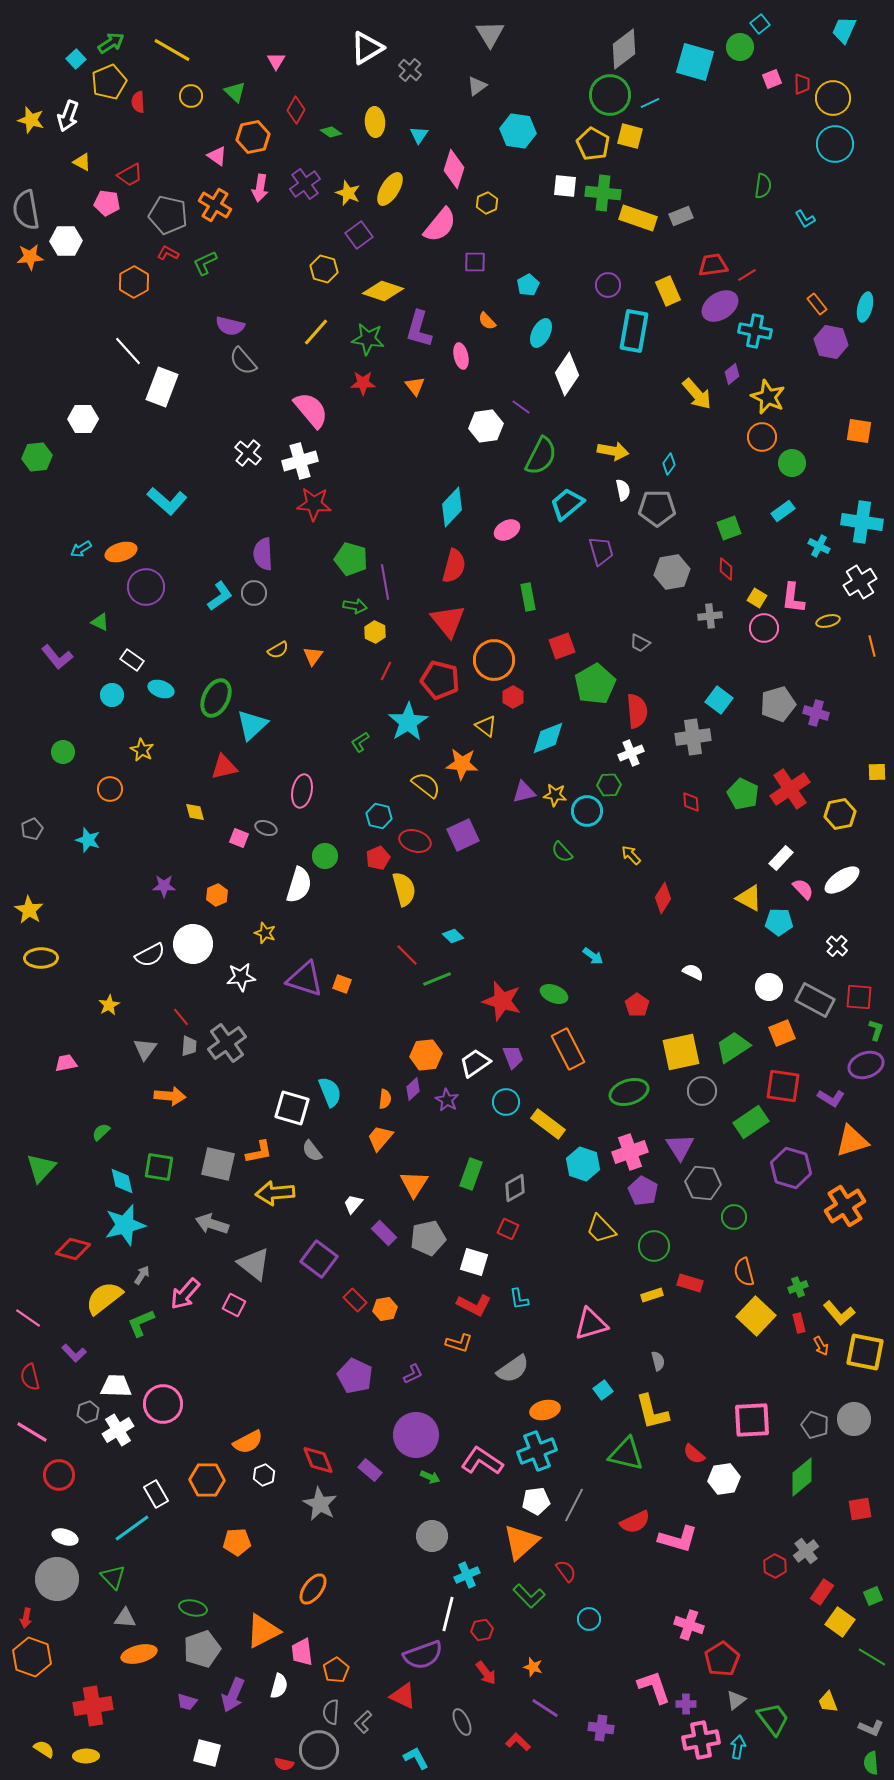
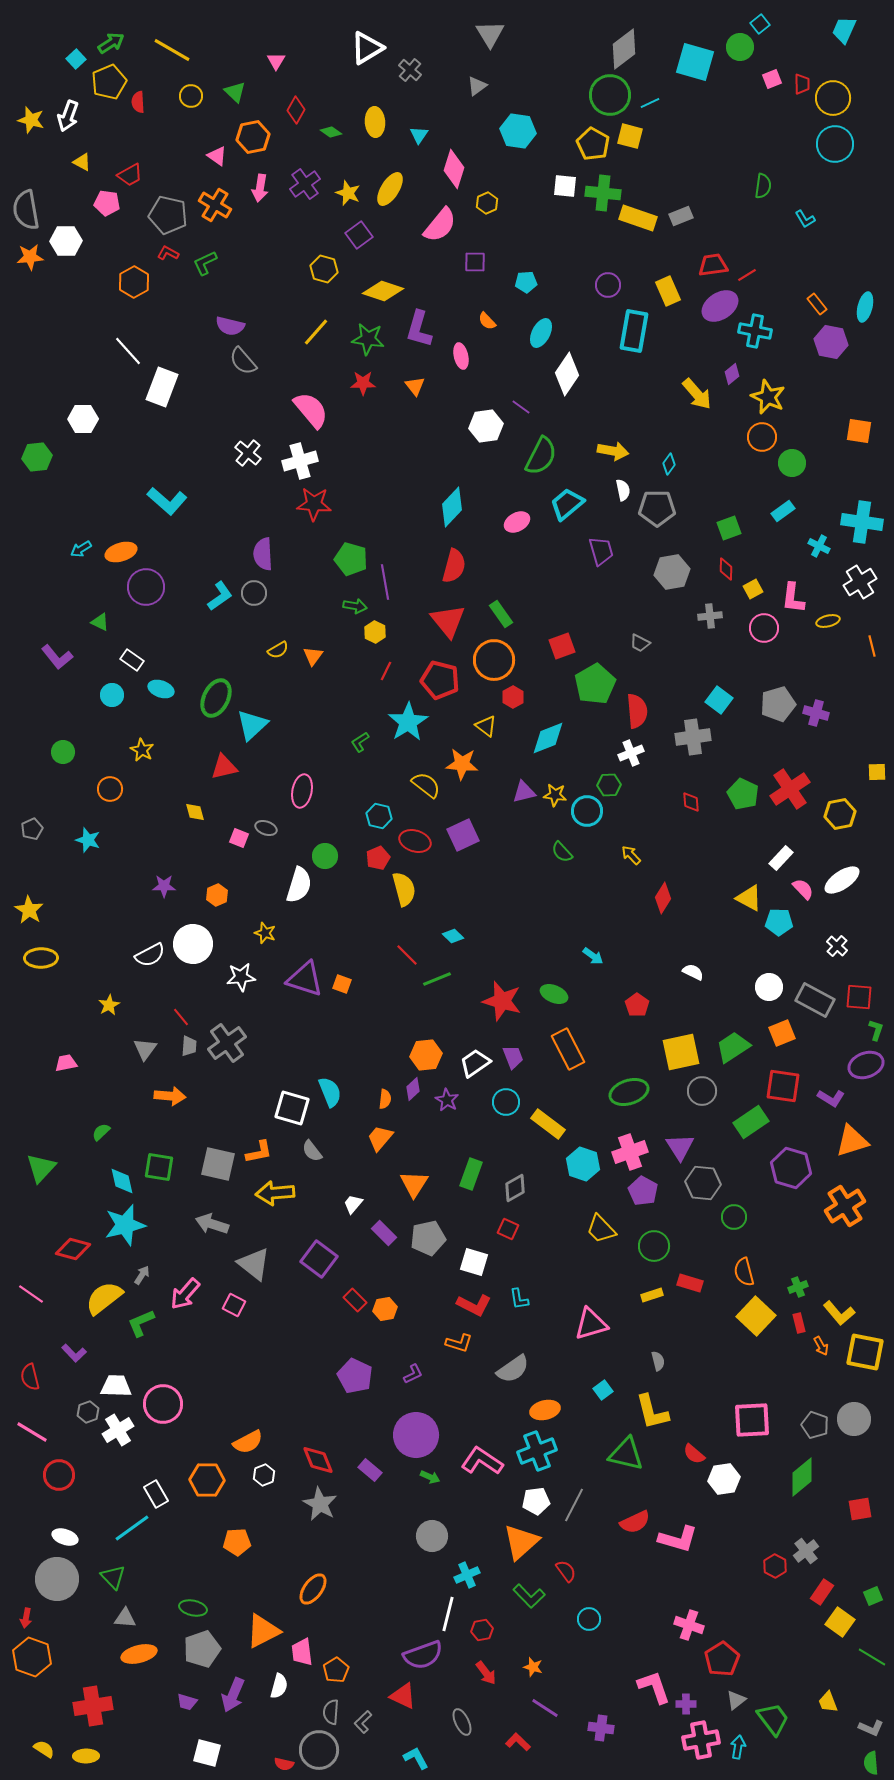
cyan pentagon at (528, 285): moved 2 px left, 3 px up; rotated 25 degrees clockwise
pink ellipse at (507, 530): moved 10 px right, 8 px up
green rectangle at (528, 597): moved 27 px left, 17 px down; rotated 24 degrees counterclockwise
yellow square at (757, 598): moved 4 px left, 9 px up; rotated 30 degrees clockwise
pink line at (28, 1318): moved 3 px right, 24 px up
